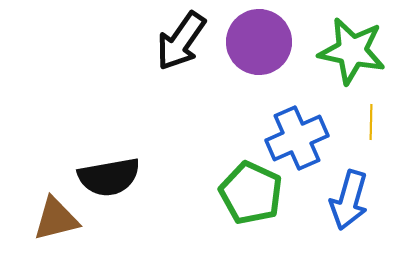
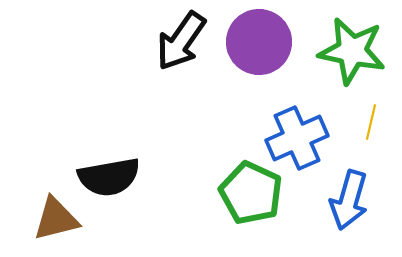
yellow line: rotated 12 degrees clockwise
